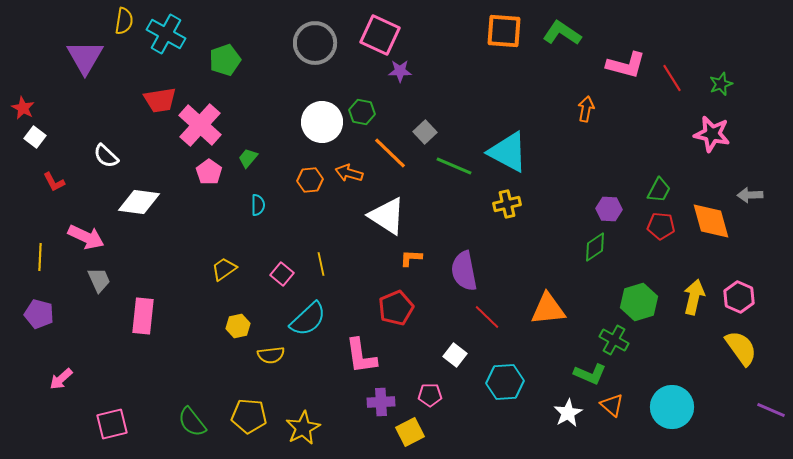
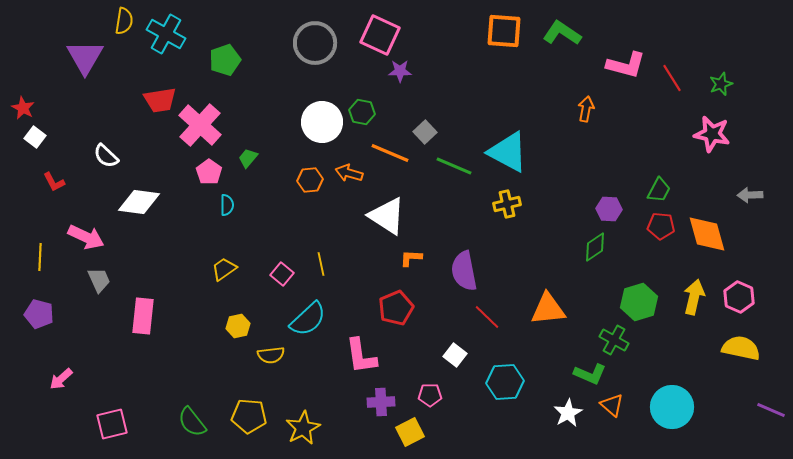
orange line at (390, 153): rotated 21 degrees counterclockwise
cyan semicircle at (258, 205): moved 31 px left
orange diamond at (711, 221): moved 4 px left, 13 px down
yellow semicircle at (741, 348): rotated 42 degrees counterclockwise
